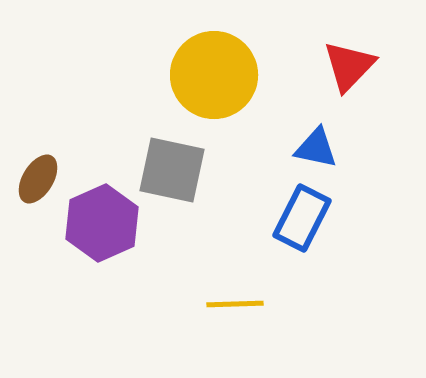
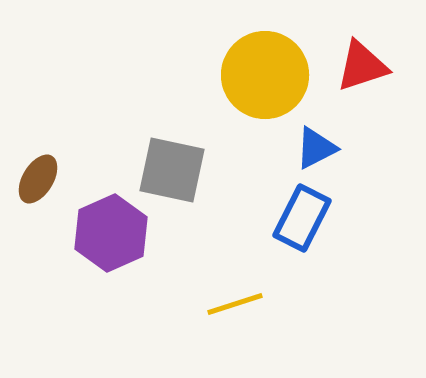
red triangle: moved 13 px right; rotated 28 degrees clockwise
yellow circle: moved 51 px right
blue triangle: rotated 39 degrees counterclockwise
purple hexagon: moved 9 px right, 10 px down
yellow line: rotated 16 degrees counterclockwise
